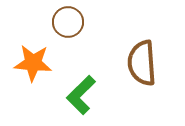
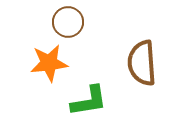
orange star: moved 16 px right; rotated 12 degrees counterclockwise
green L-shape: moved 8 px right, 6 px down; rotated 144 degrees counterclockwise
